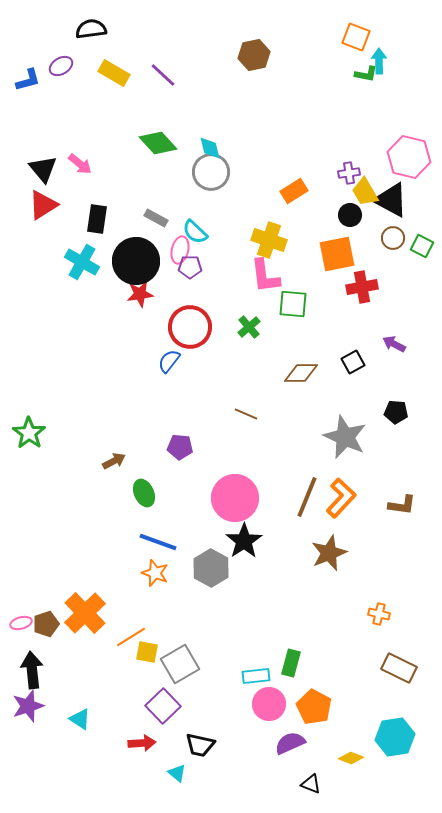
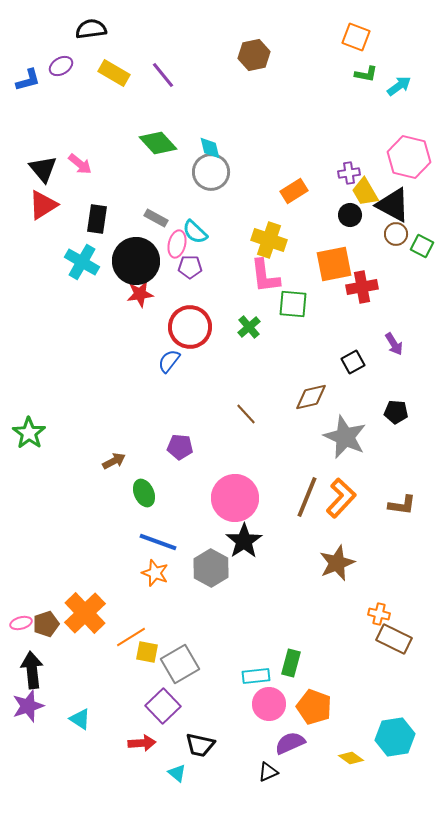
cyan arrow at (379, 61): moved 20 px right, 25 px down; rotated 55 degrees clockwise
purple line at (163, 75): rotated 8 degrees clockwise
black triangle at (391, 200): moved 2 px right, 5 px down
brown circle at (393, 238): moved 3 px right, 4 px up
pink ellipse at (180, 250): moved 3 px left, 6 px up
orange square at (337, 254): moved 3 px left, 10 px down
purple arrow at (394, 344): rotated 150 degrees counterclockwise
brown diamond at (301, 373): moved 10 px right, 24 px down; rotated 12 degrees counterclockwise
brown line at (246, 414): rotated 25 degrees clockwise
brown star at (329, 553): moved 8 px right, 10 px down
brown rectangle at (399, 668): moved 5 px left, 29 px up
orange pentagon at (314, 707): rotated 8 degrees counterclockwise
yellow diamond at (351, 758): rotated 15 degrees clockwise
black triangle at (311, 784): moved 43 px left, 12 px up; rotated 45 degrees counterclockwise
